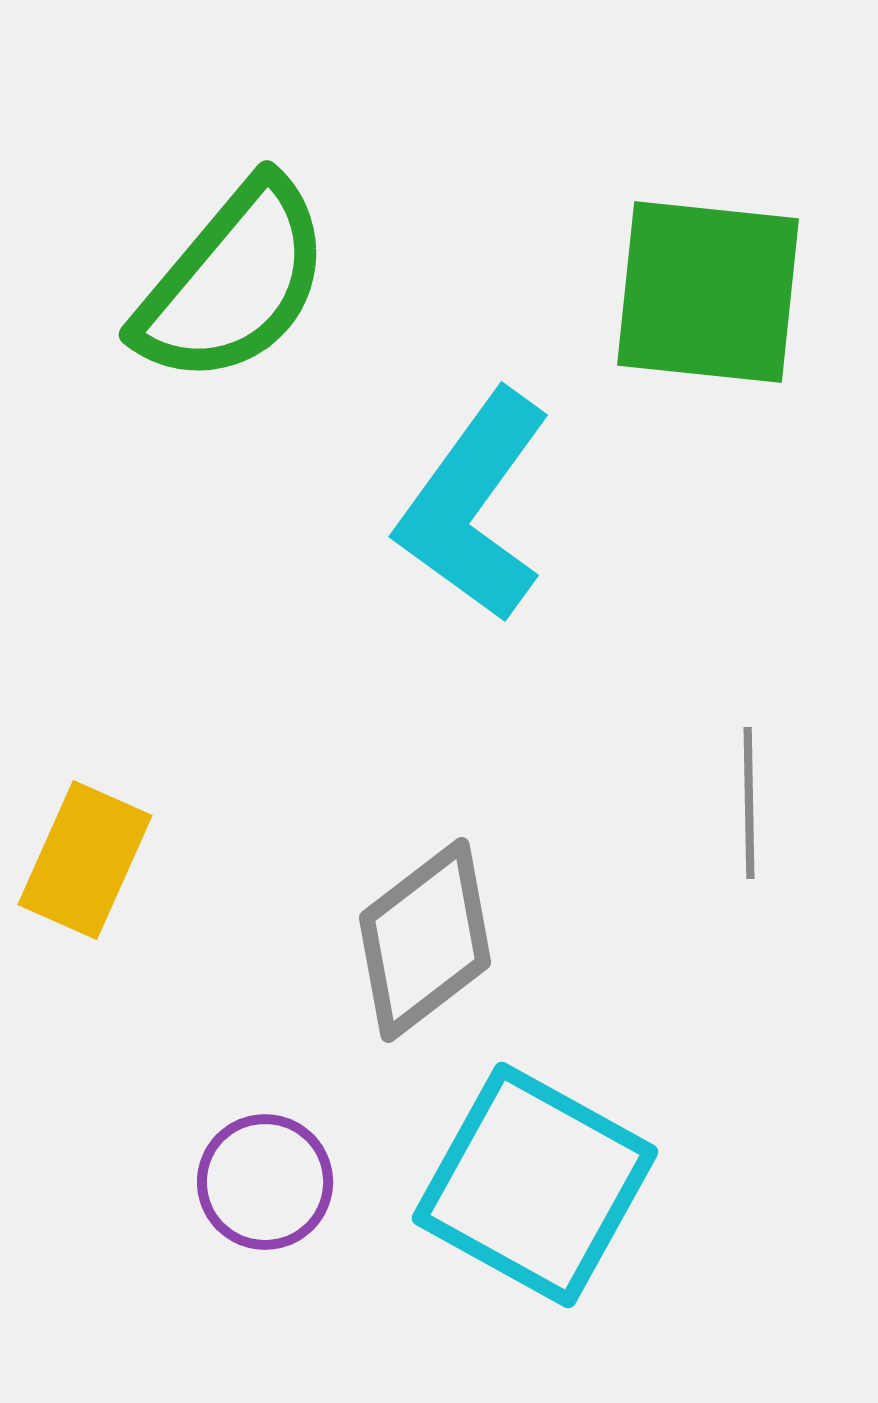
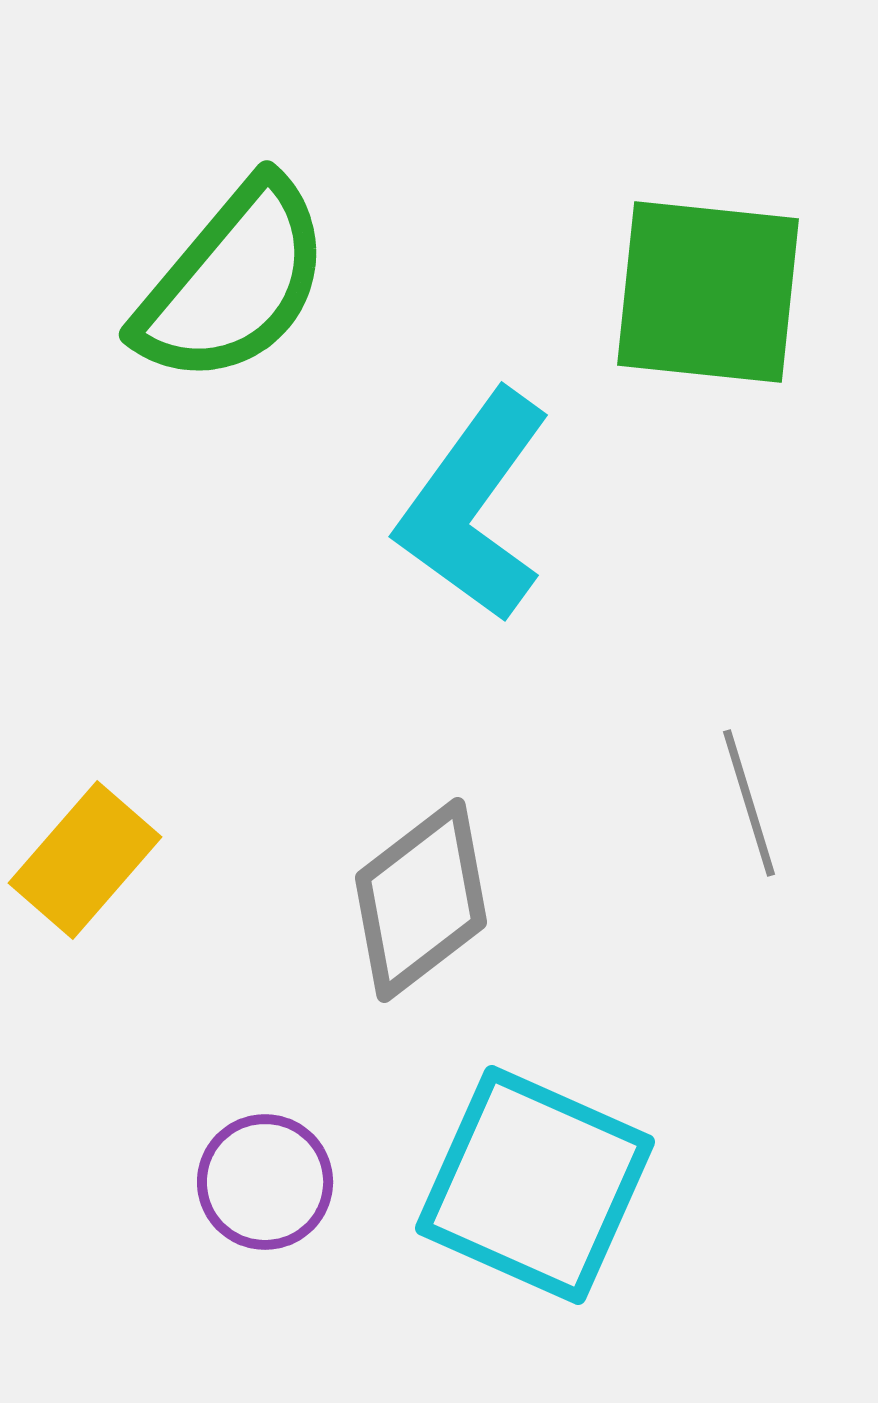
gray line: rotated 16 degrees counterclockwise
yellow rectangle: rotated 17 degrees clockwise
gray diamond: moved 4 px left, 40 px up
cyan square: rotated 5 degrees counterclockwise
